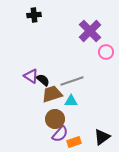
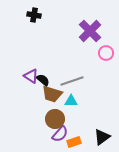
black cross: rotated 16 degrees clockwise
pink circle: moved 1 px down
brown trapezoid: rotated 145 degrees counterclockwise
